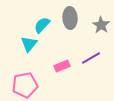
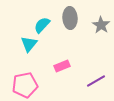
purple line: moved 5 px right, 23 px down
